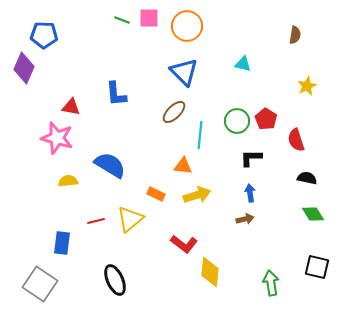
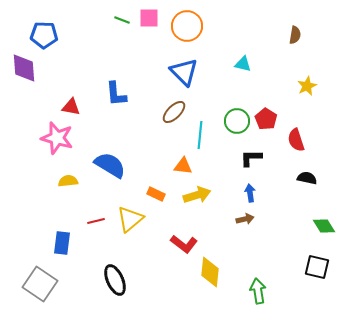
purple diamond: rotated 28 degrees counterclockwise
green diamond: moved 11 px right, 12 px down
green arrow: moved 13 px left, 8 px down
